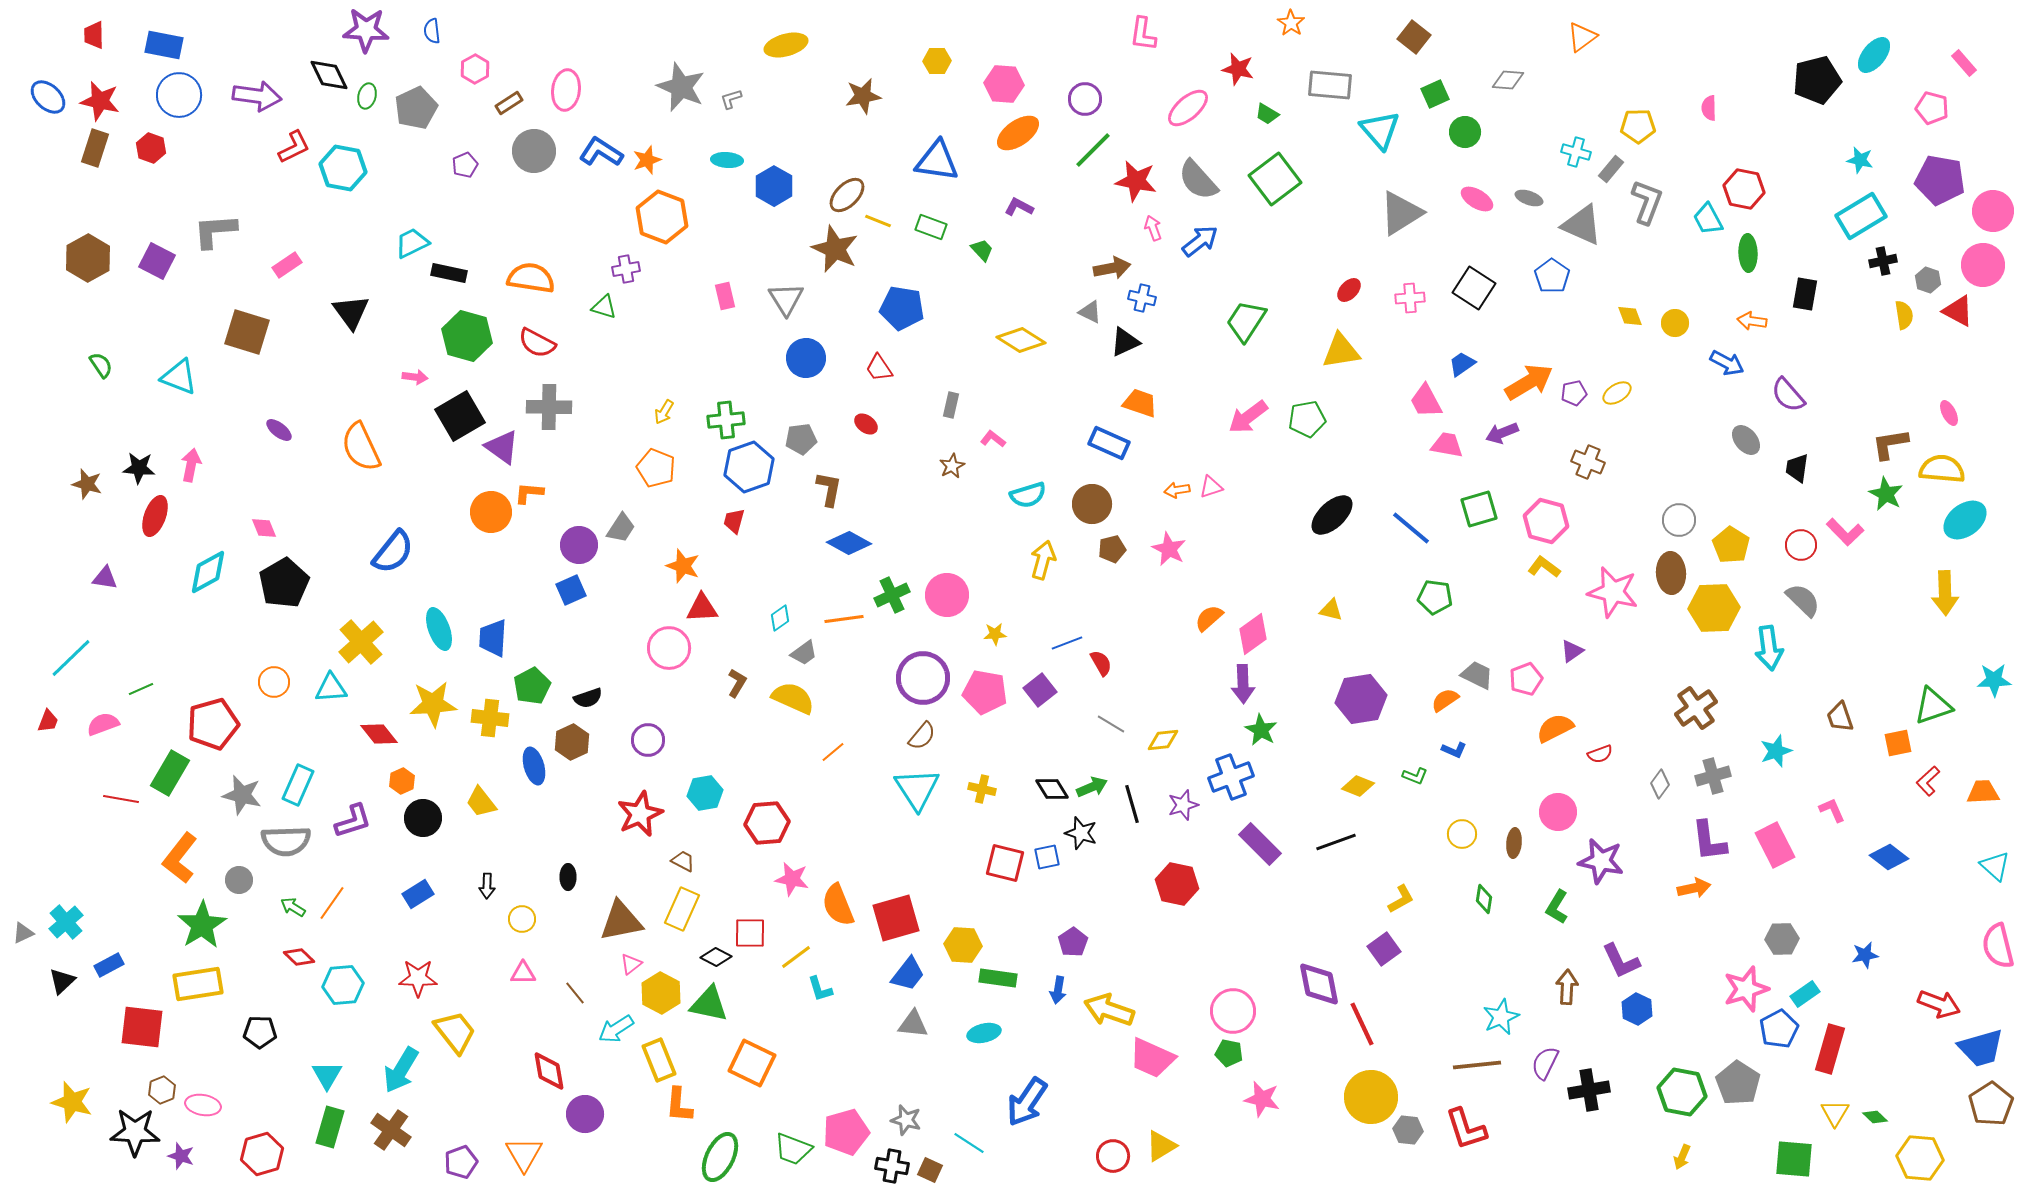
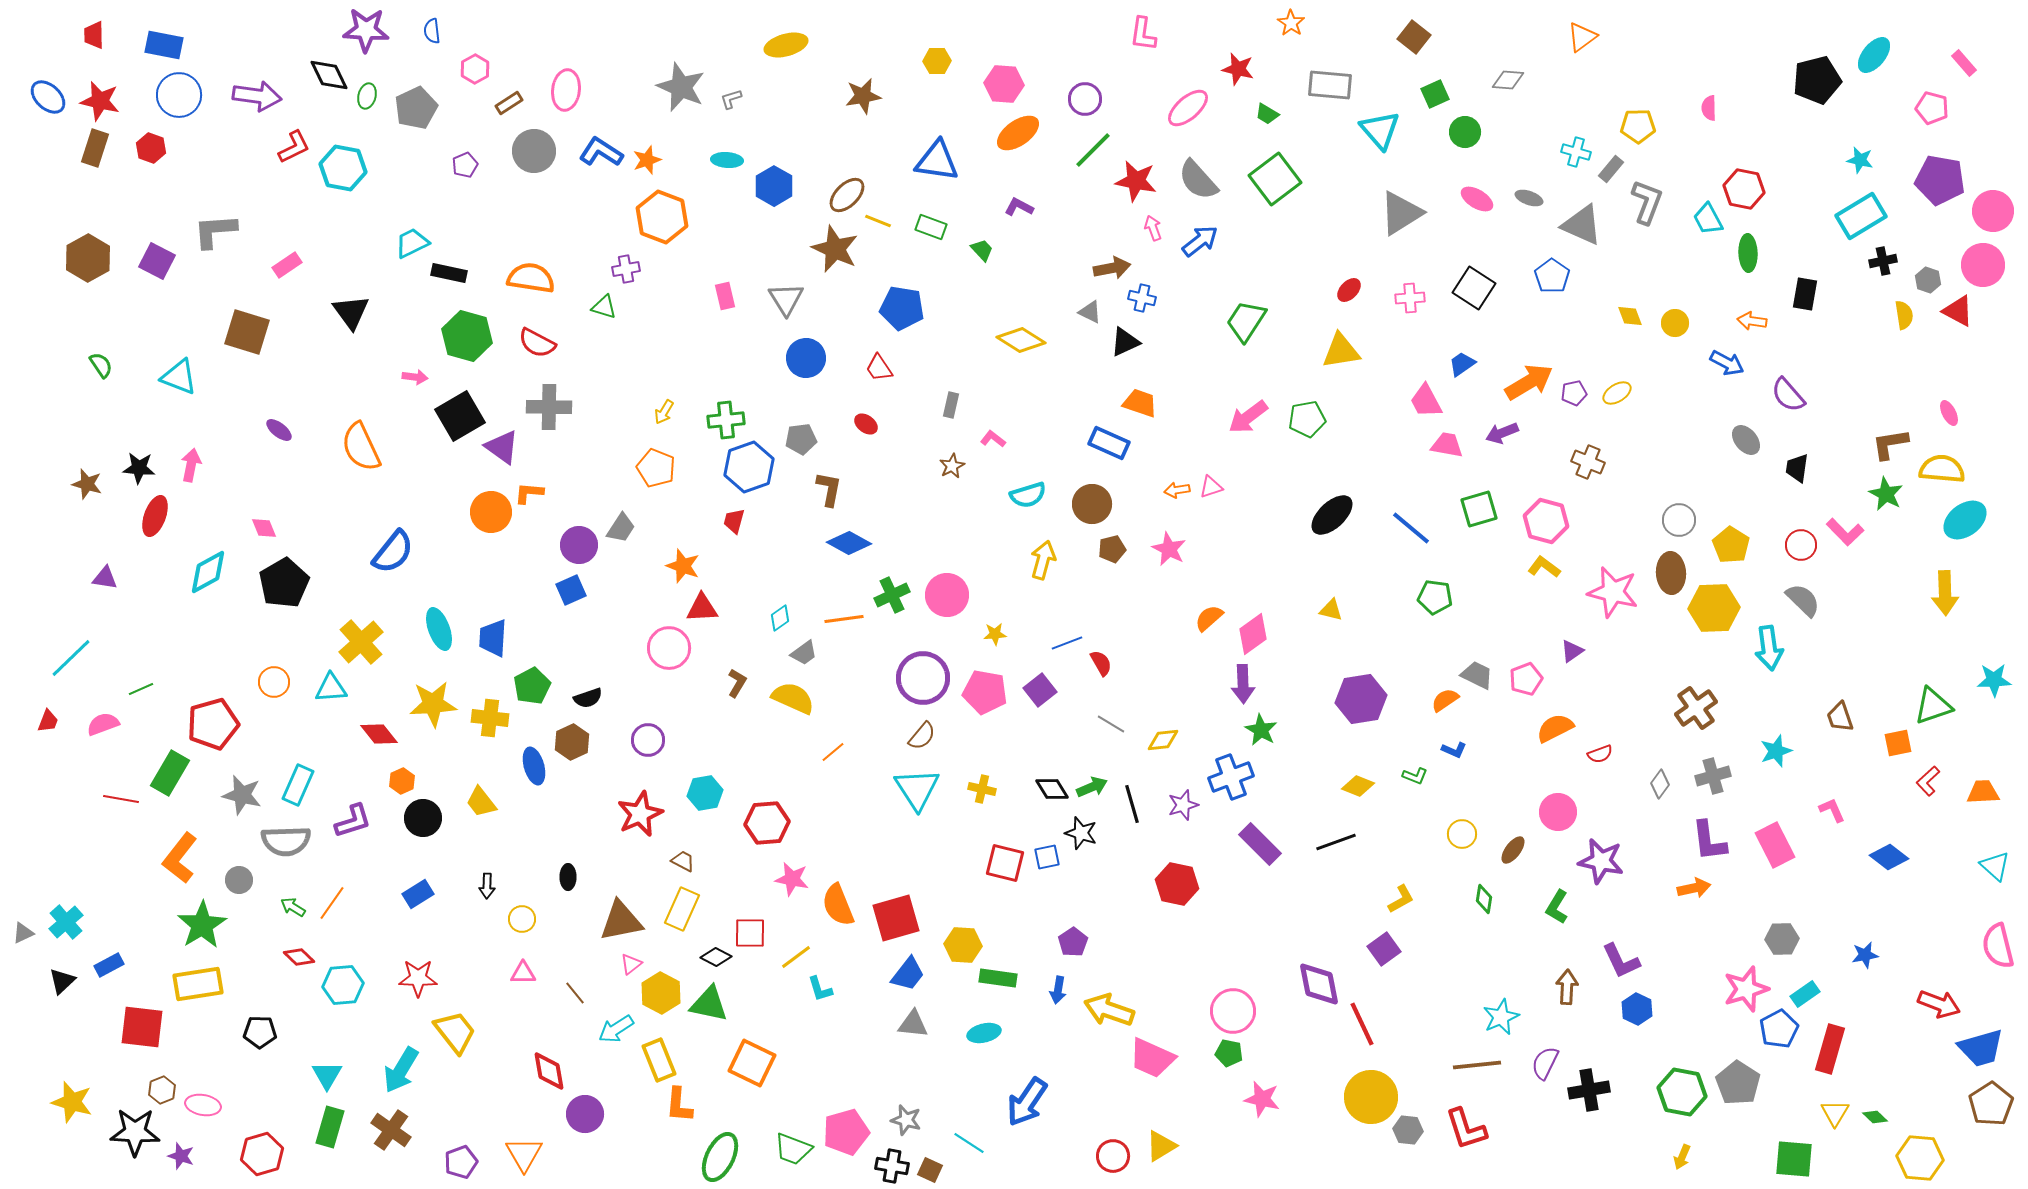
brown ellipse at (1514, 843): moved 1 px left, 7 px down; rotated 32 degrees clockwise
